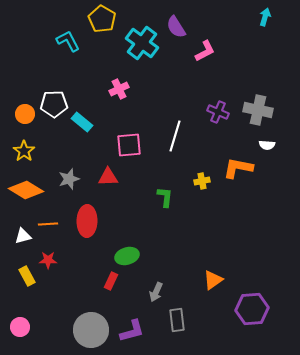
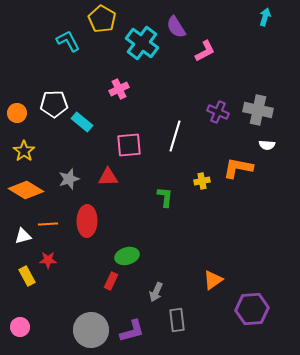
orange circle: moved 8 px left, 1 px up
